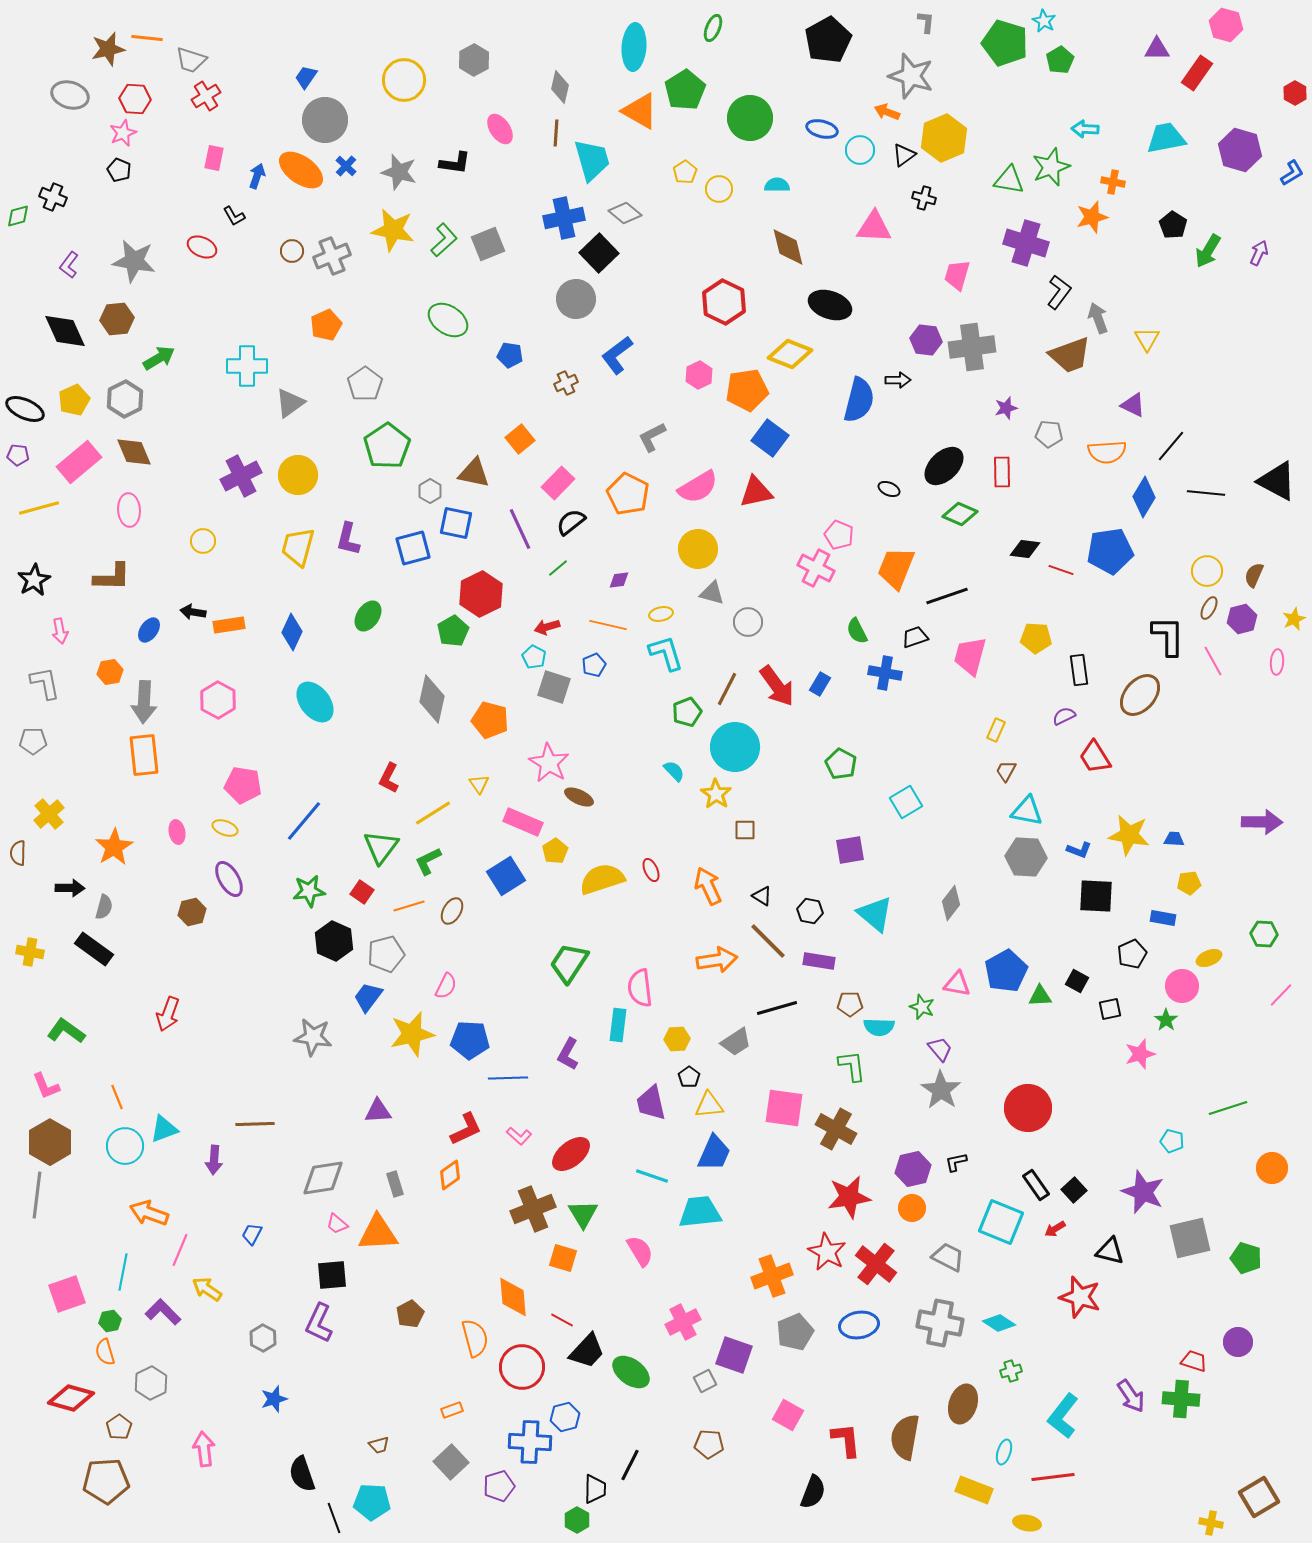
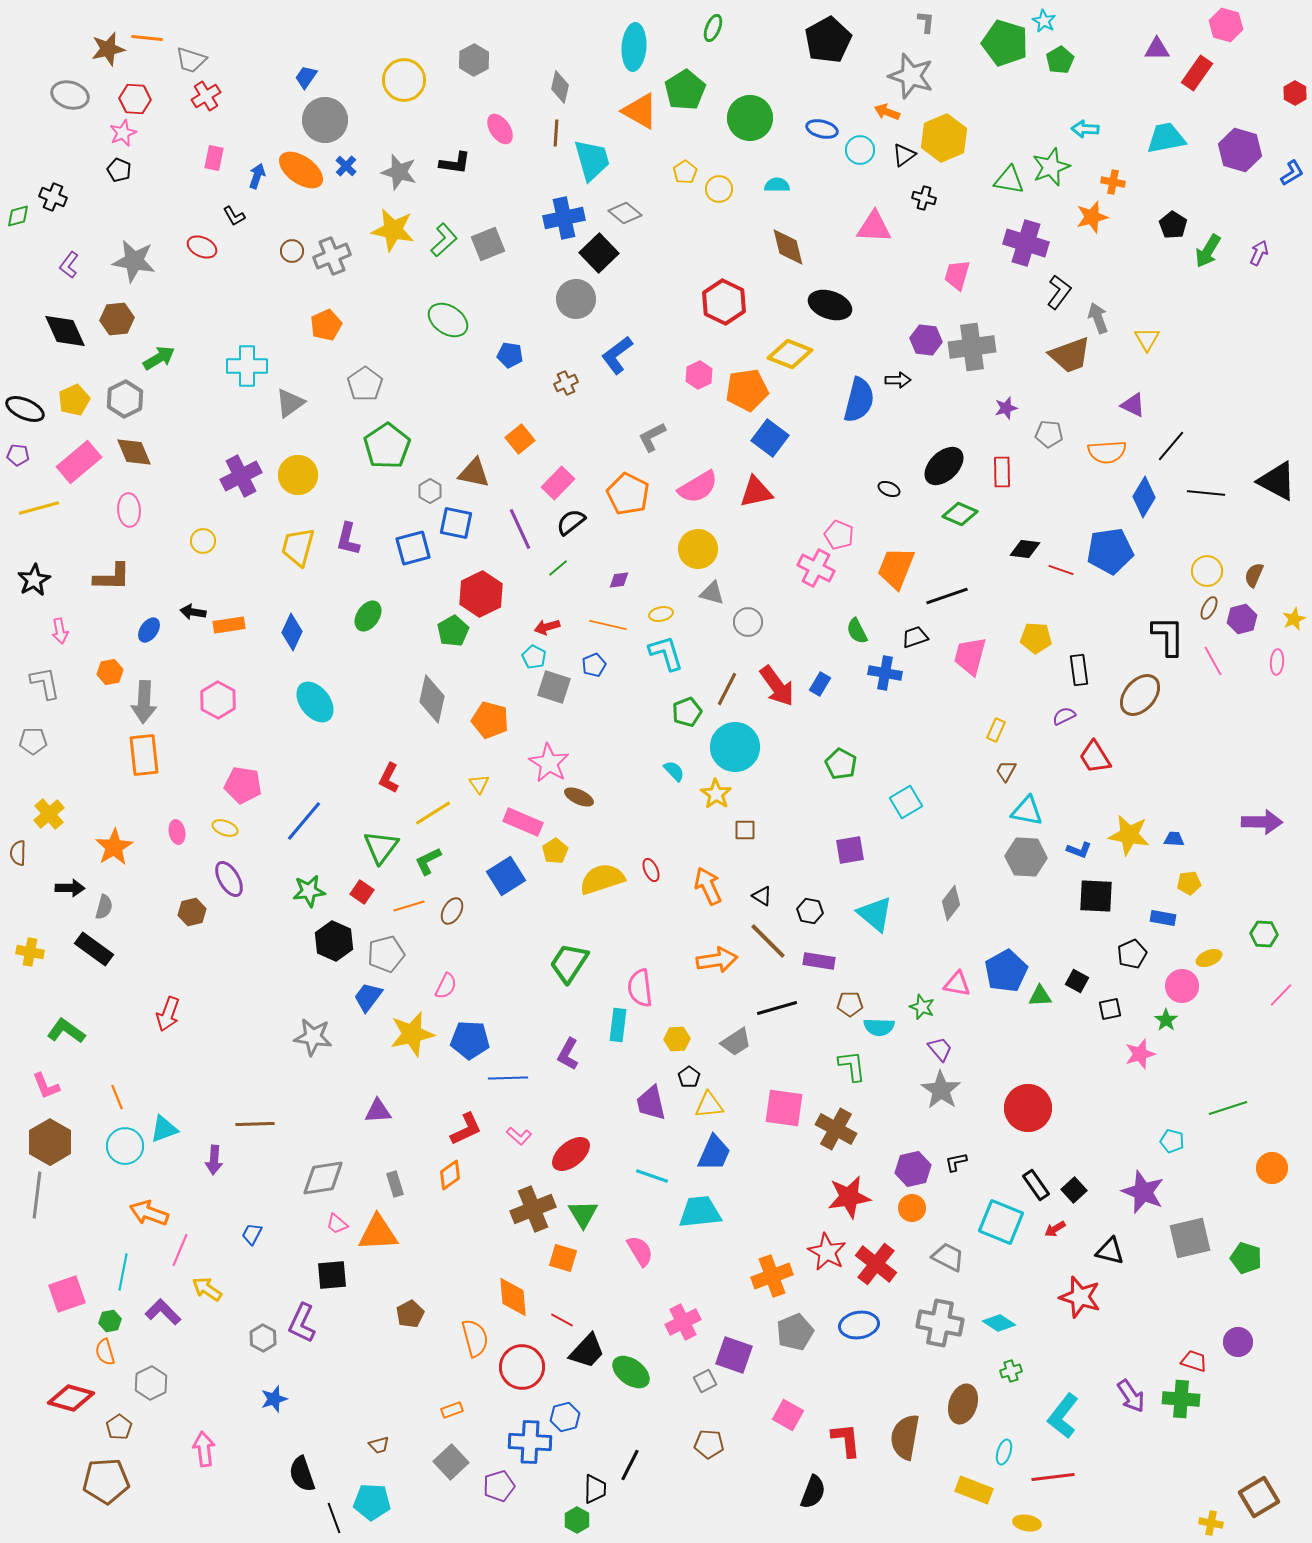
purple L-shape at (319, 1323): moved 17 px left
